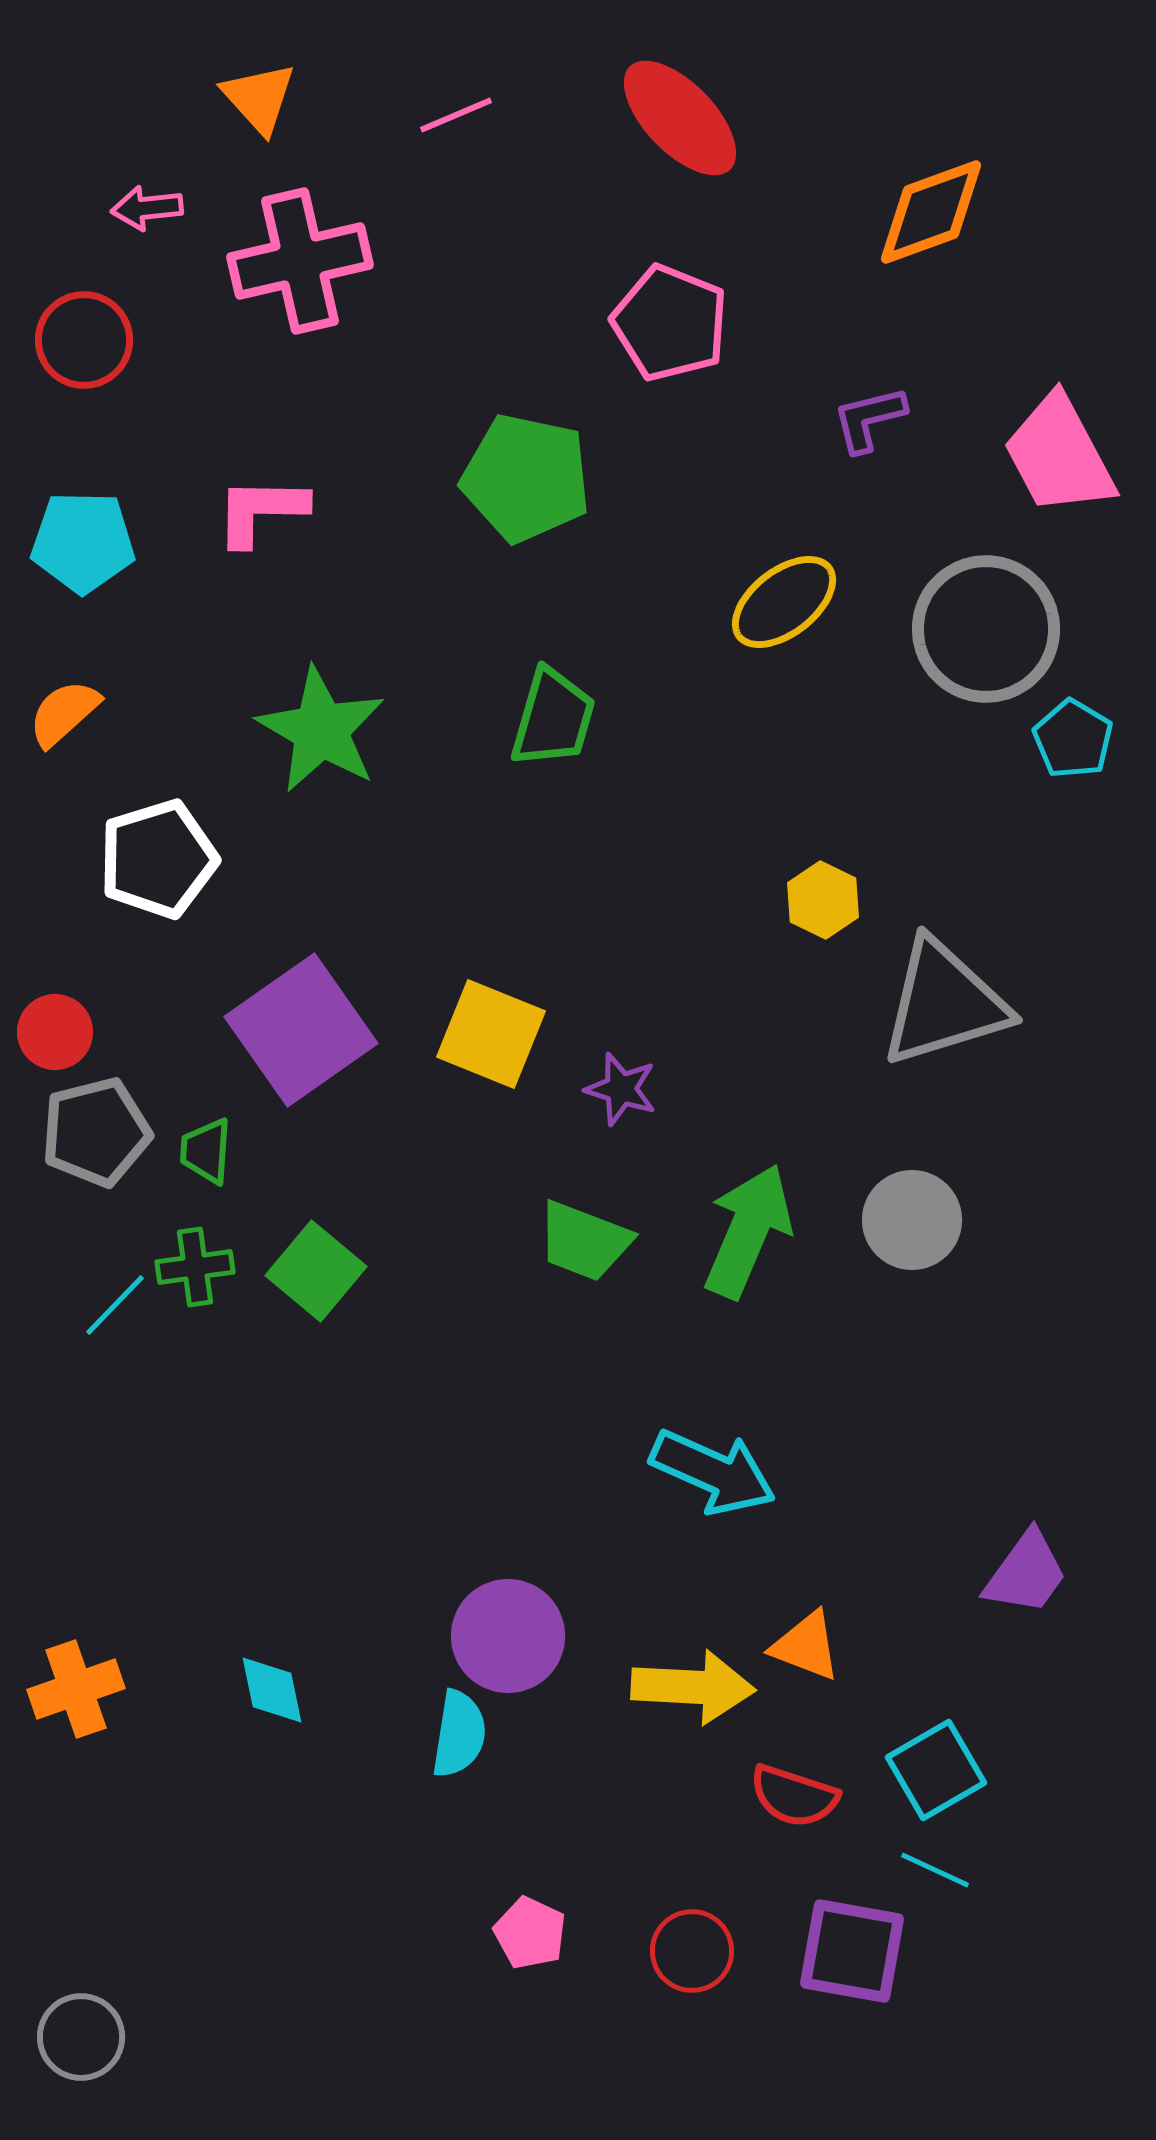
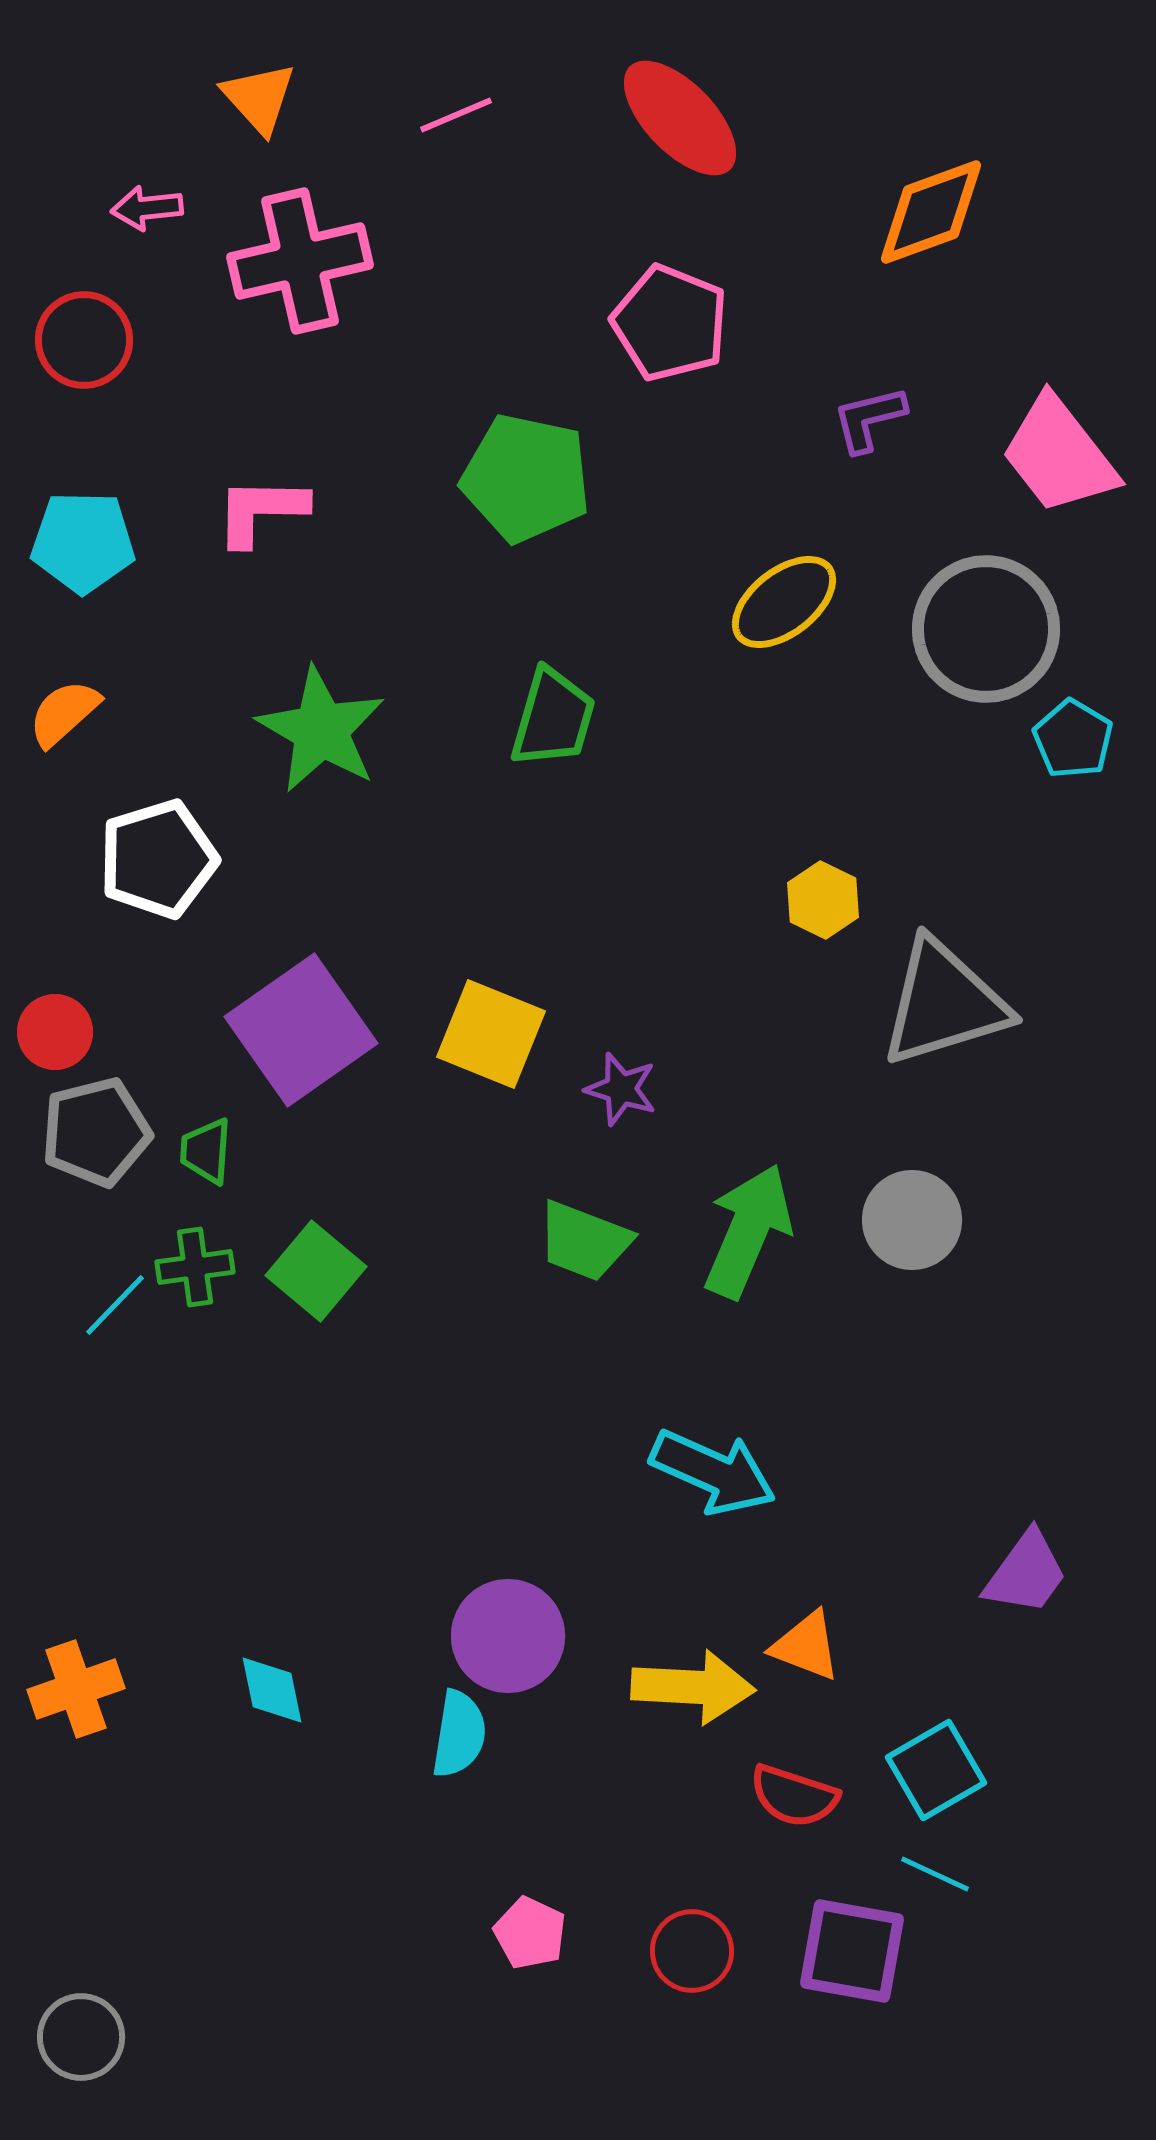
pink trapezoid at (1059, 455): rotated 10 degrees counterclockwise
cyan line at (935, 1870): moved 4 px down
